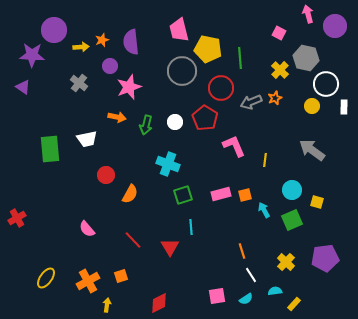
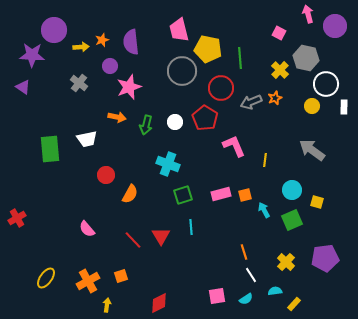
red triangle at (170, 247): moved 9 px left, 11 px up
orange line at (242, 251): moved 2 px right, 1 px down
